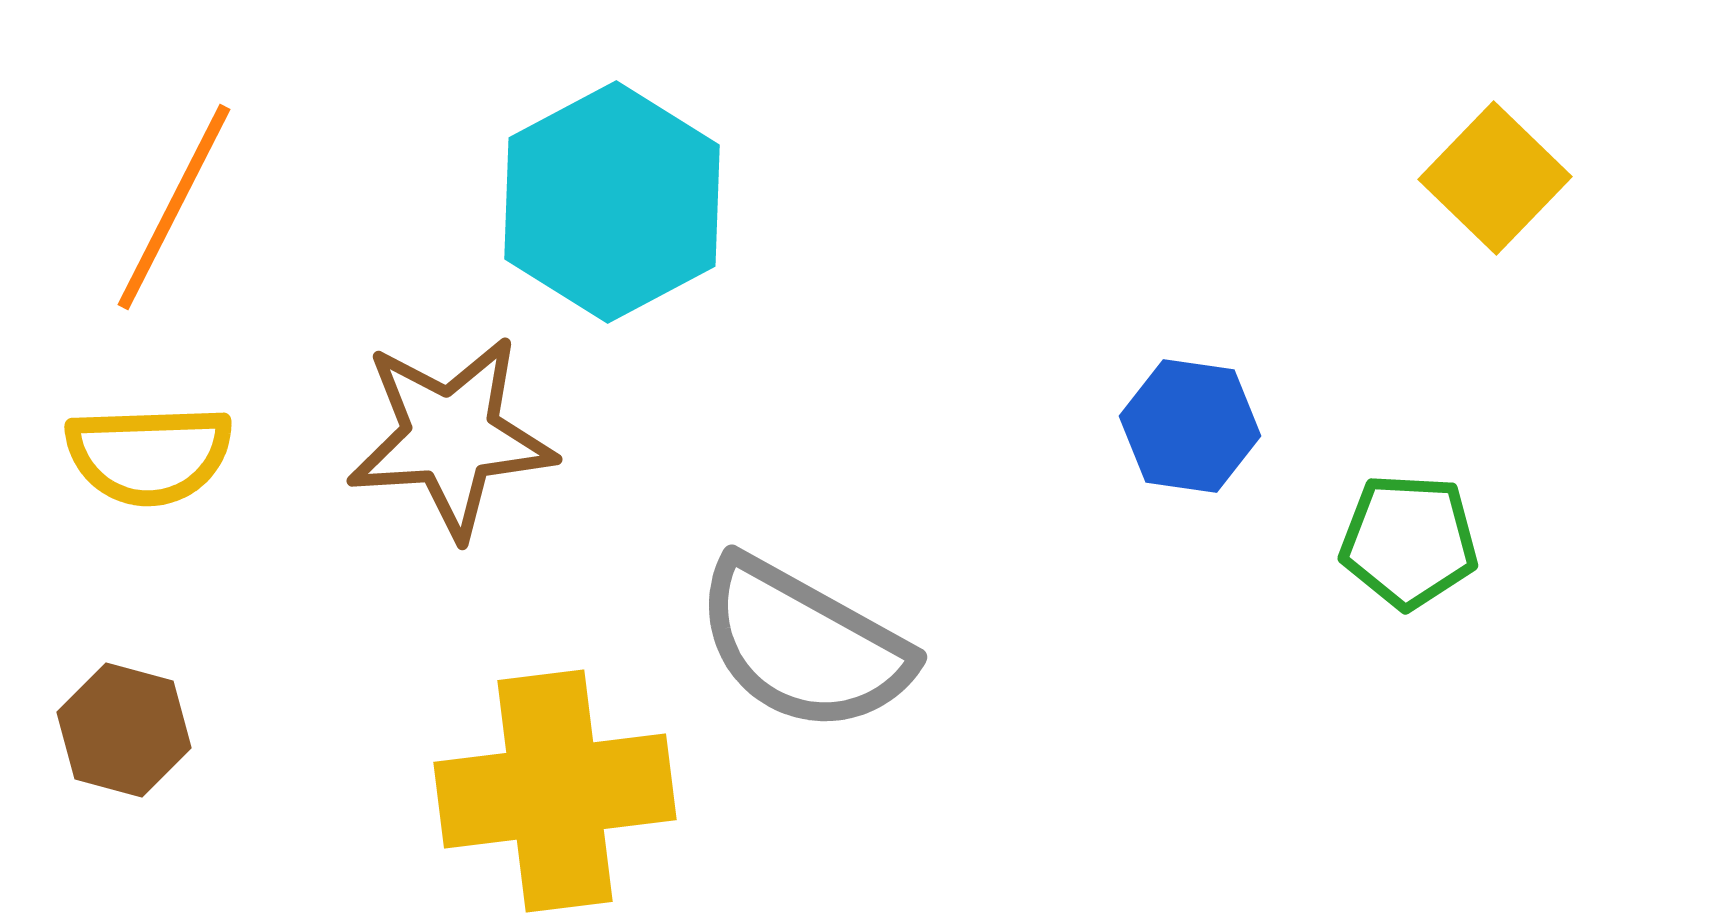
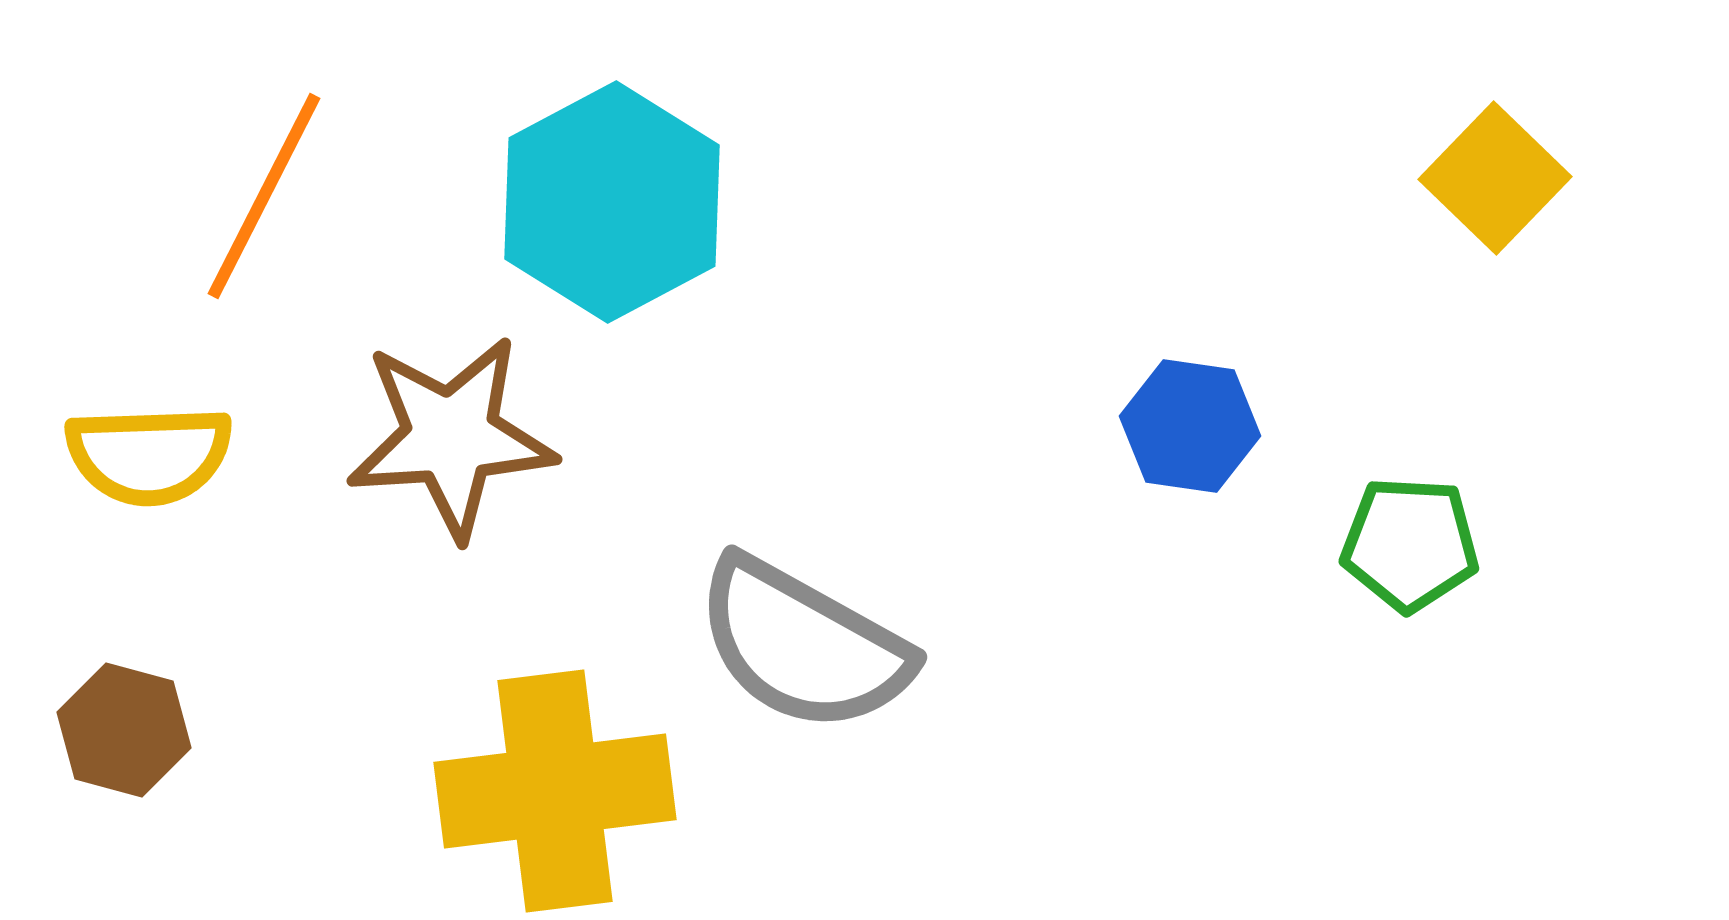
orange line: moved 90 px right, 11 px up
green pentagon: moved 1 px right, 3 px down
